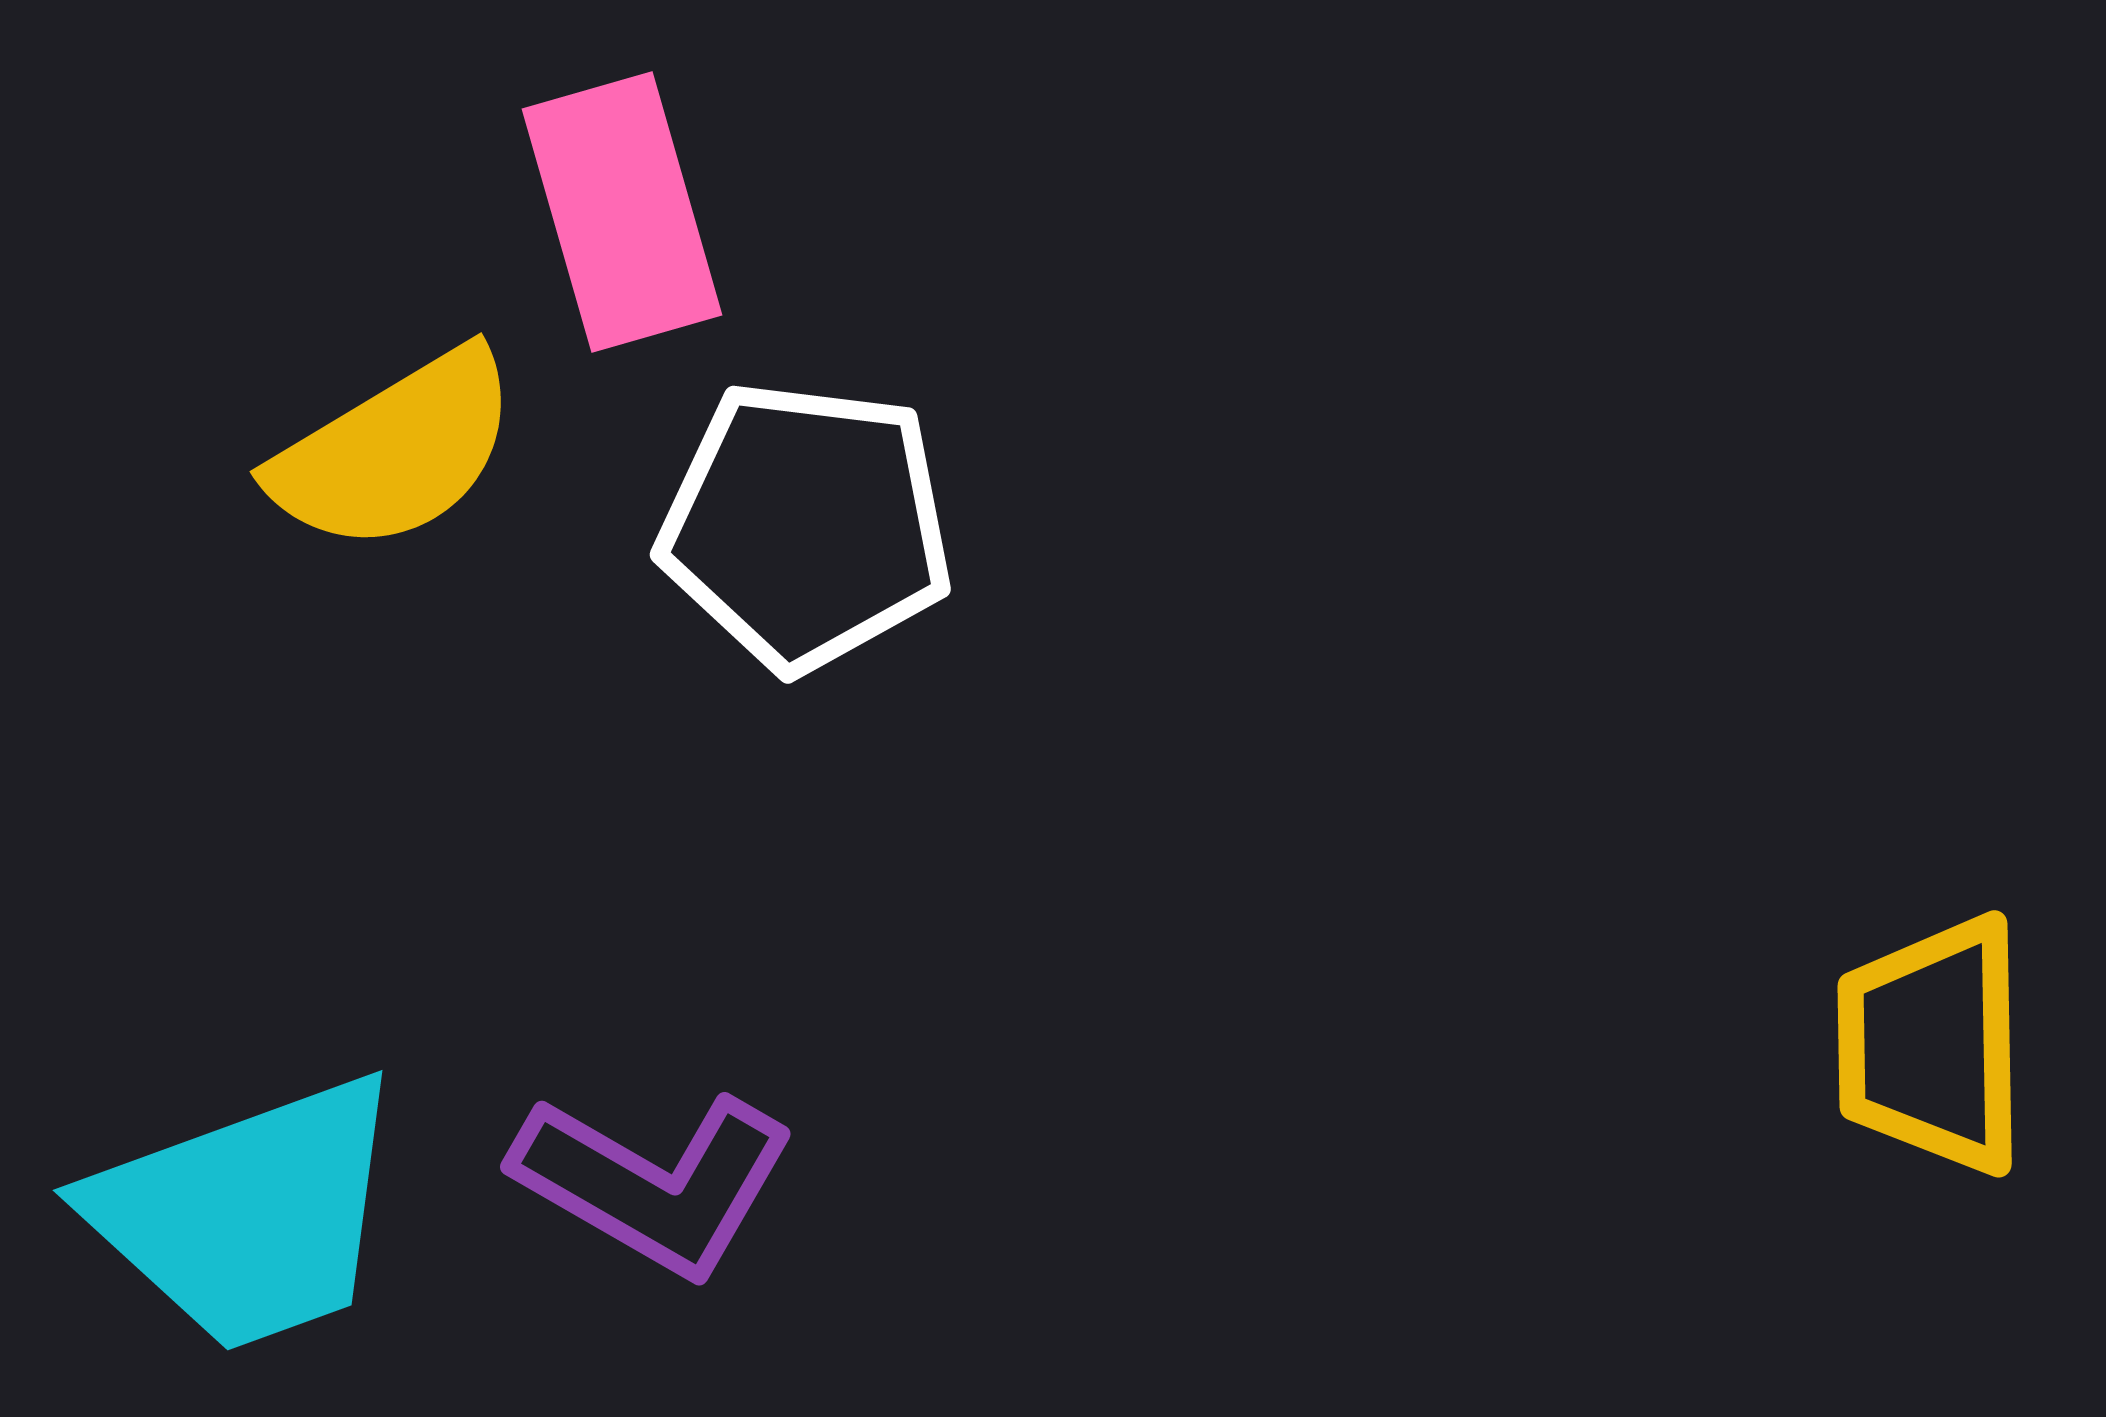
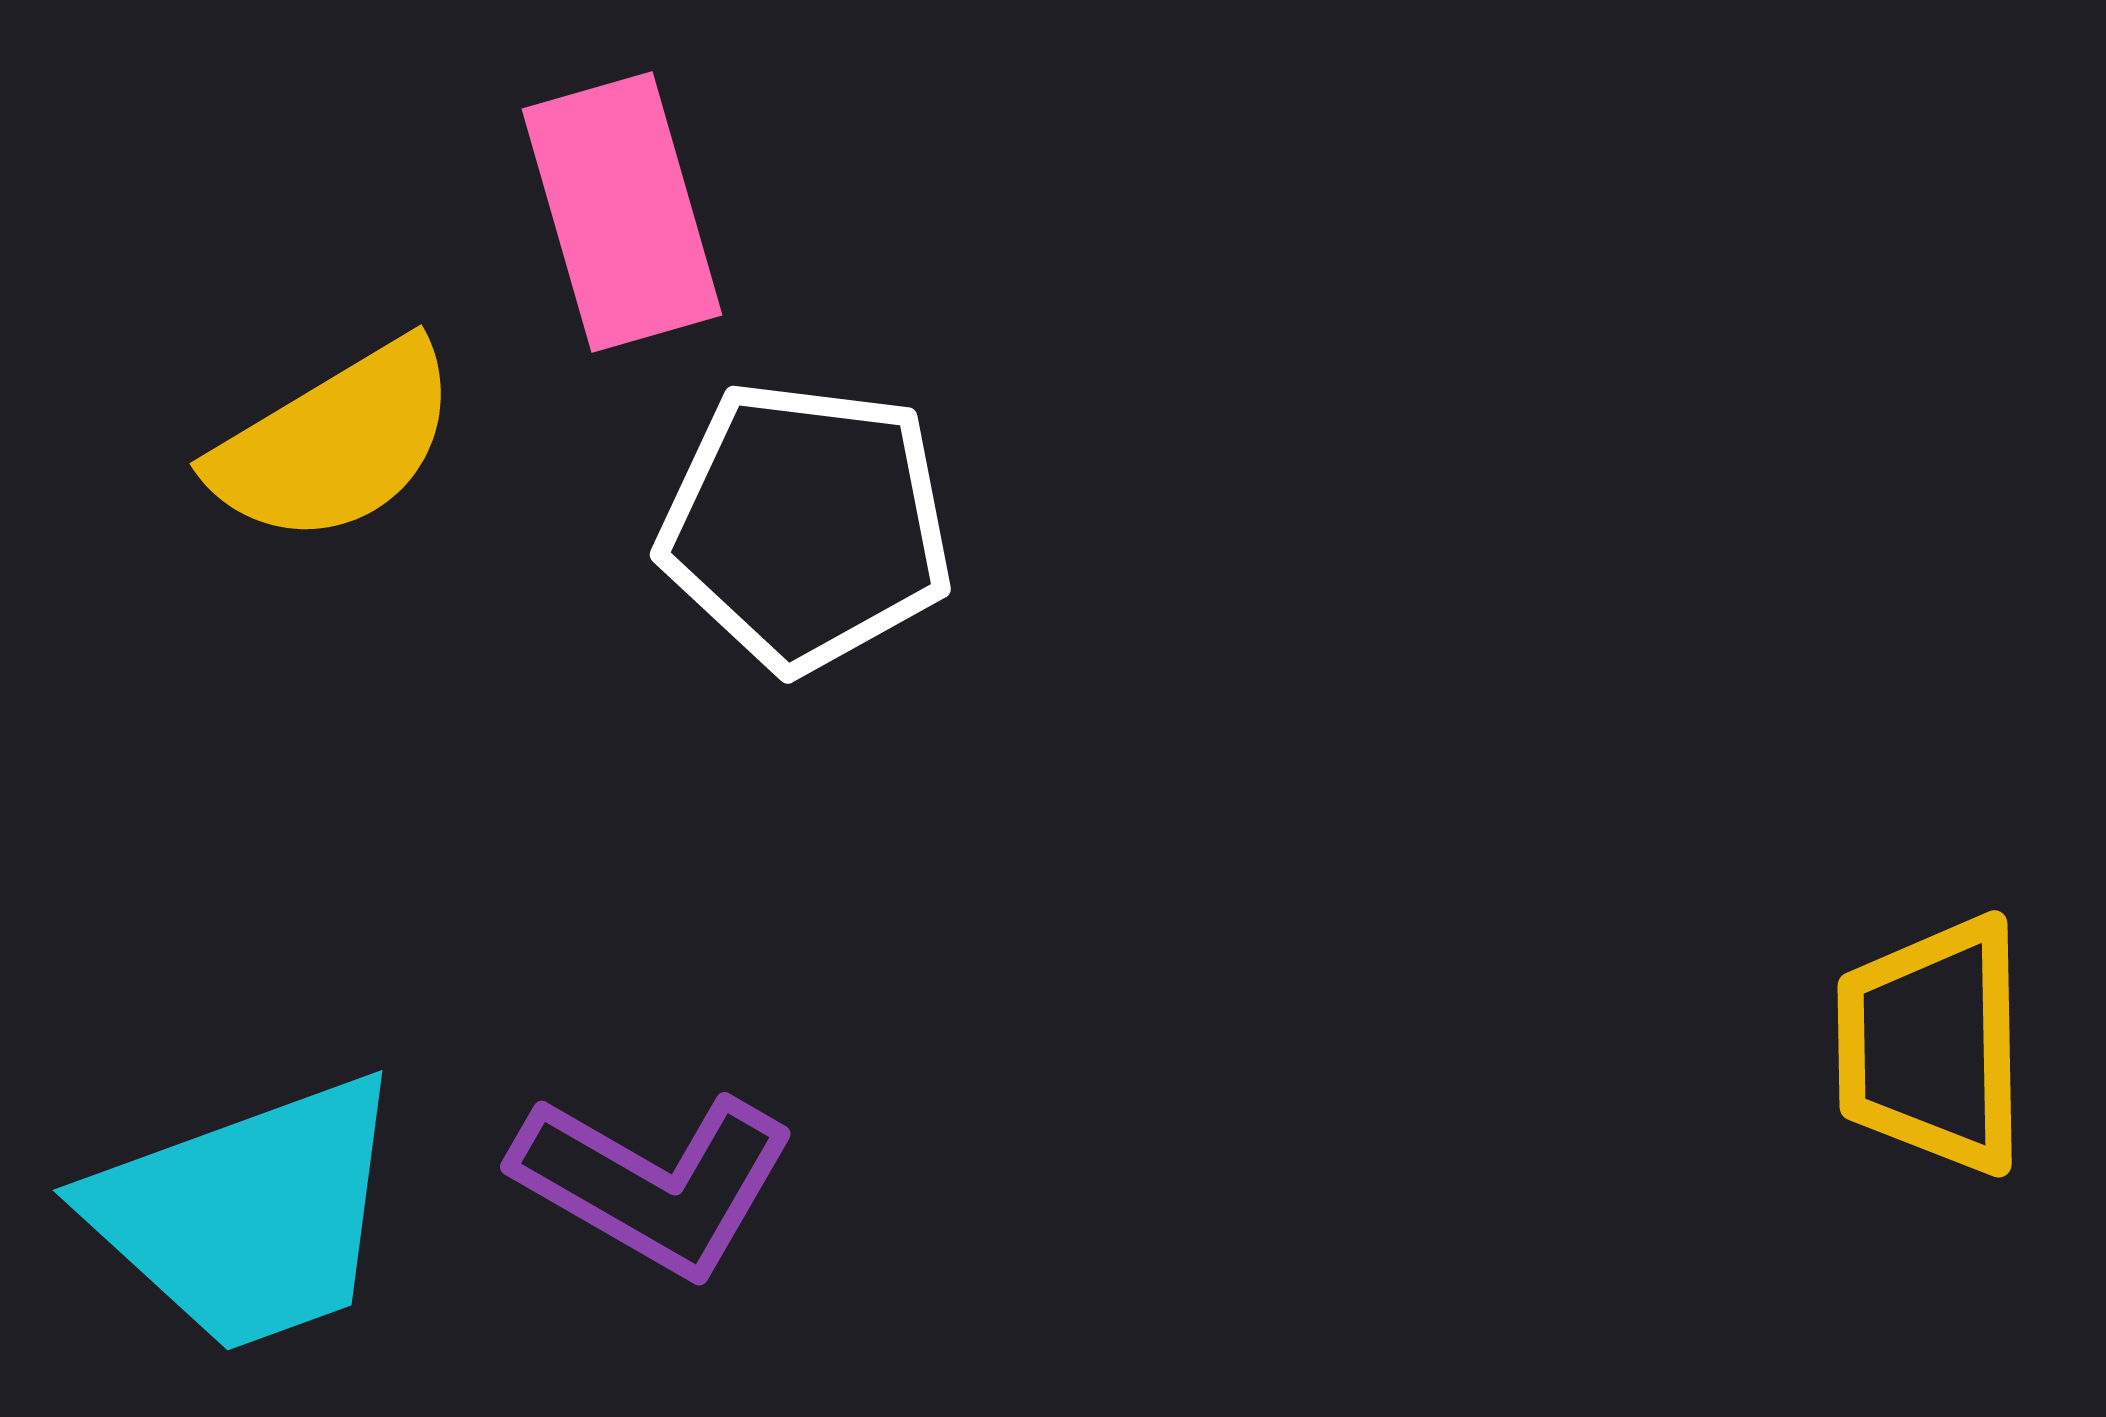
yellow semicircle: moved 60 px left, 8 px up
